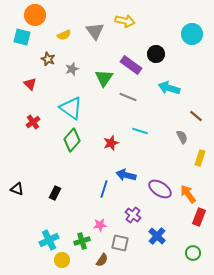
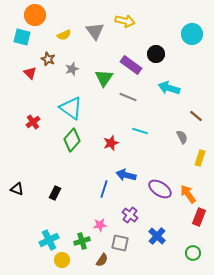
red triangle: moved 11 px up
purple cross: moved 3 px left
